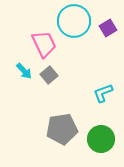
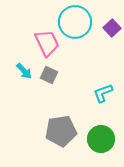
cyan circle: moved 1 px right, 1 px down
purple square: moved 4 px right; rotated 12 degrees counterclockwise
pink trapezoid: moved 3 px right, 1 px up
gray square: rotated 24 degrees counterclockwise
gray pentagon: moved 1 px left, 2 px down
